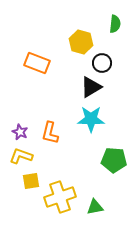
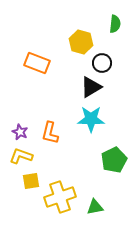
green pentagon: rotated 30 degrees counterclockwise
